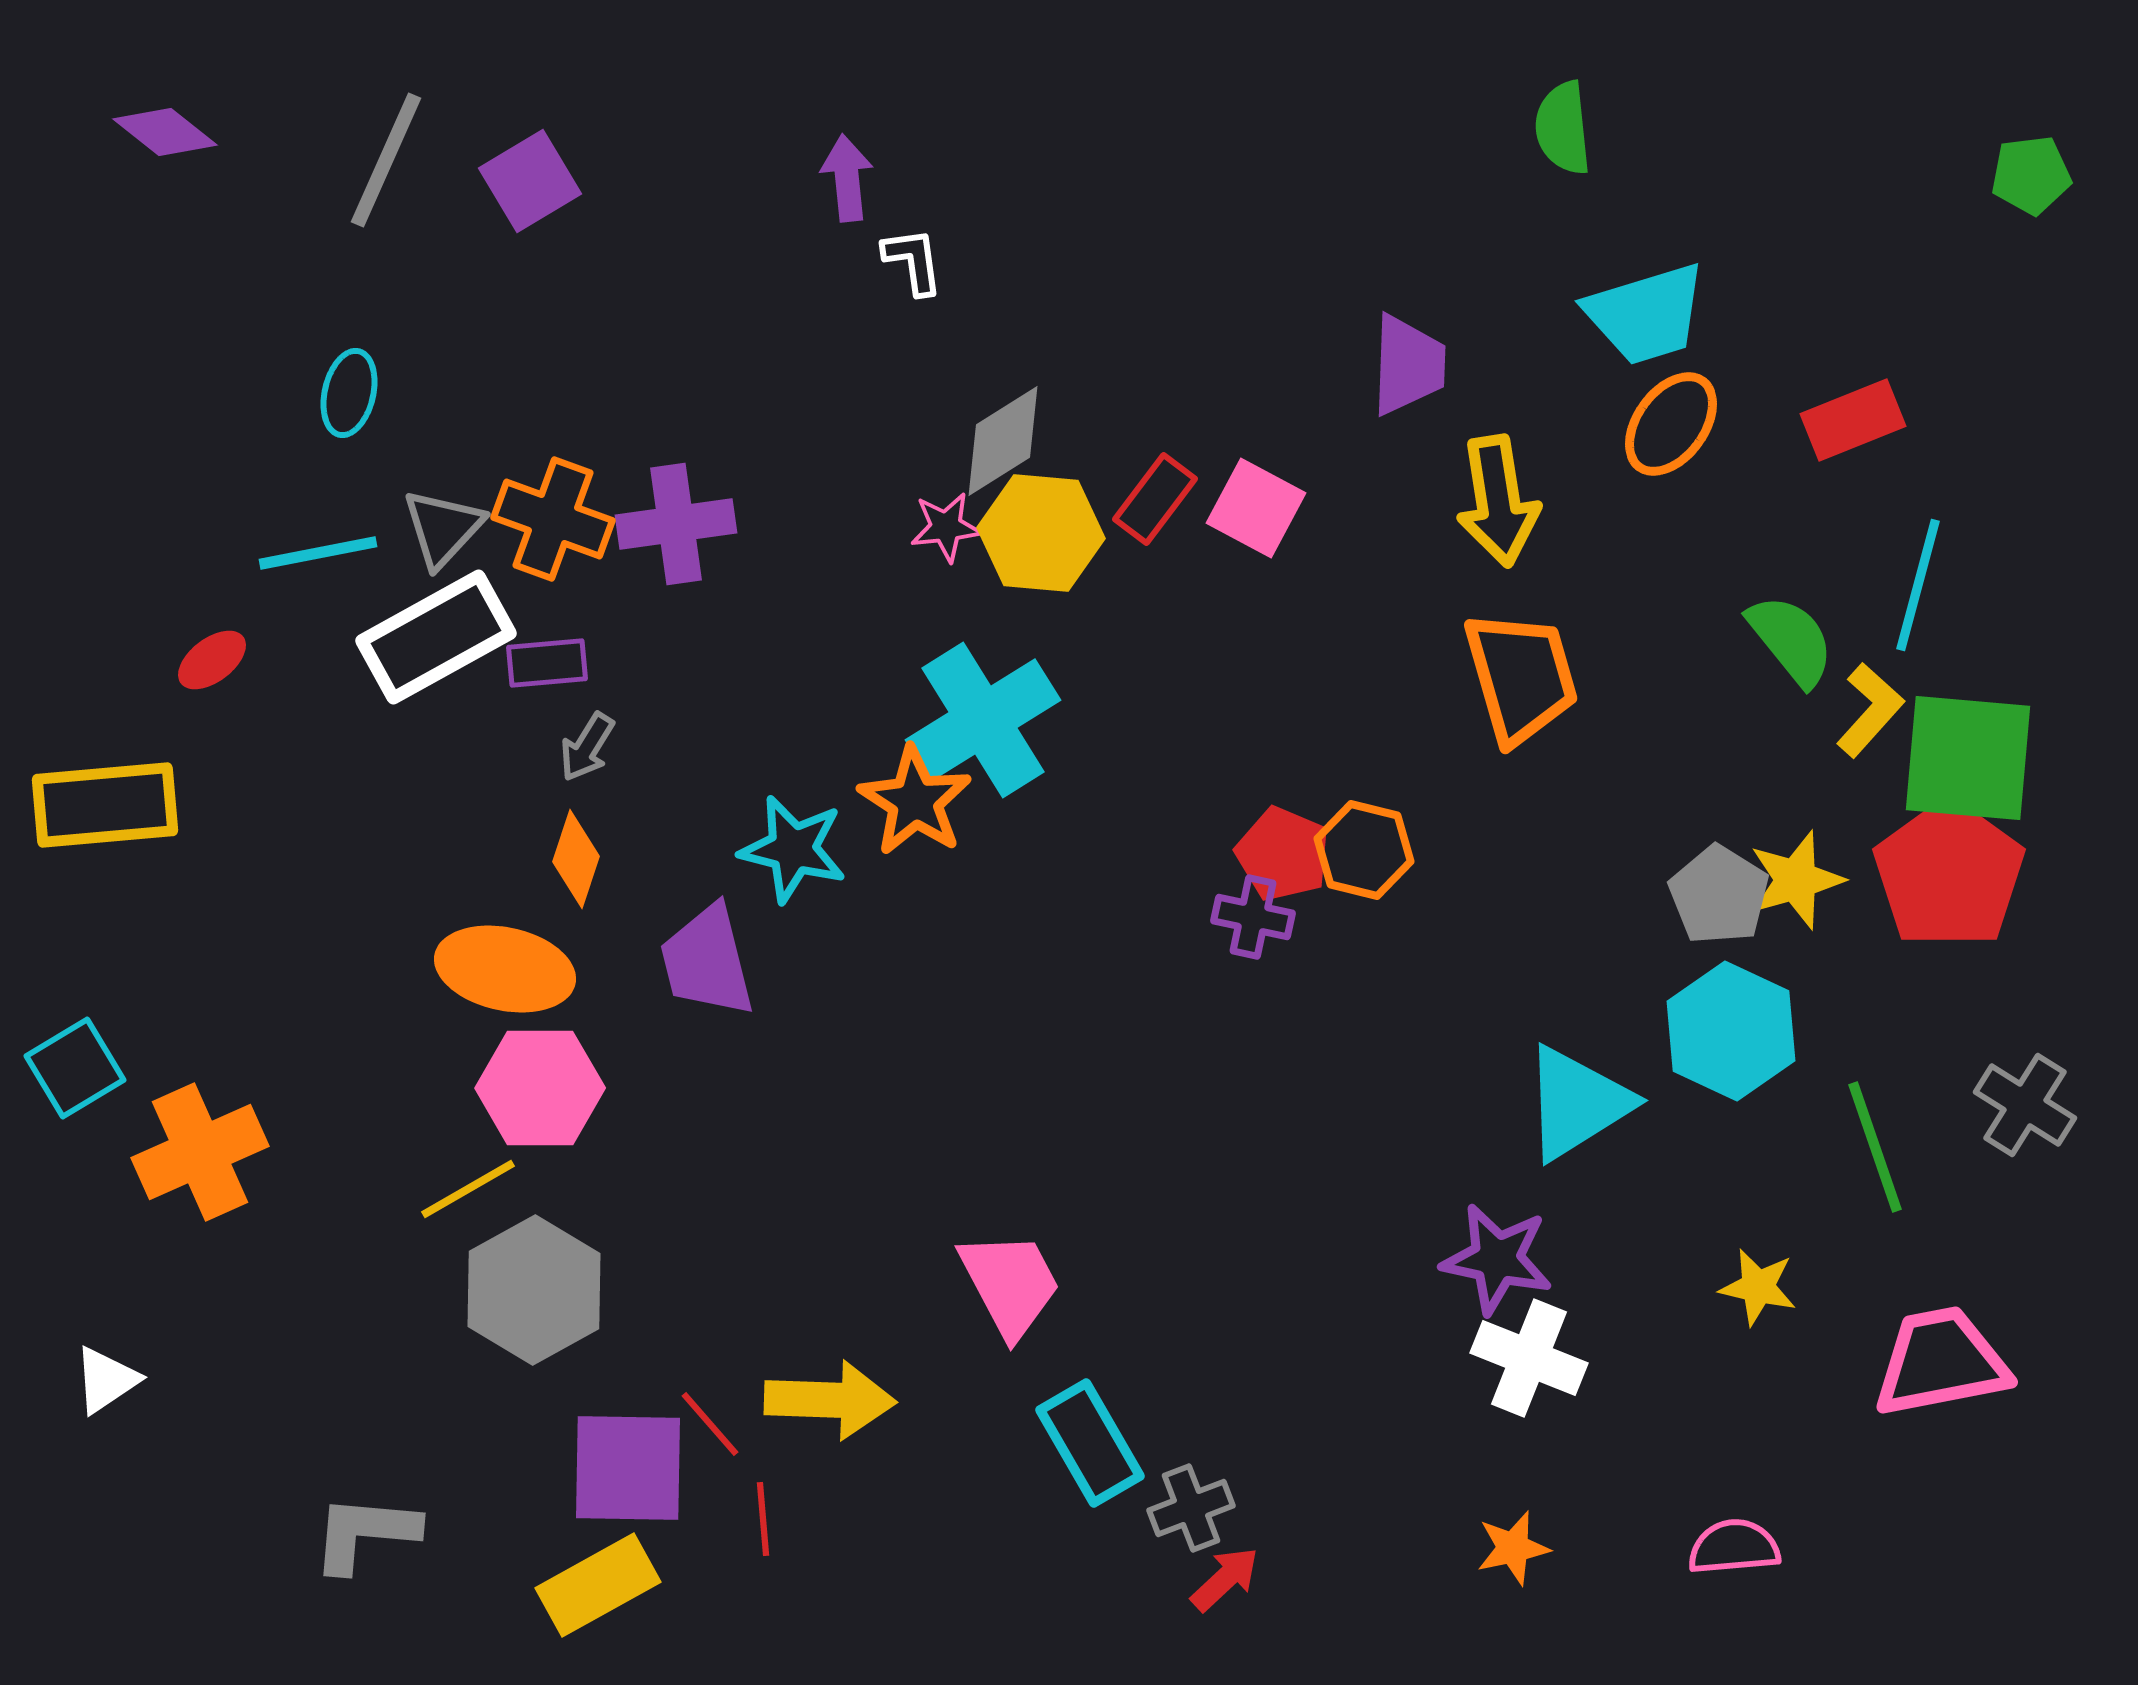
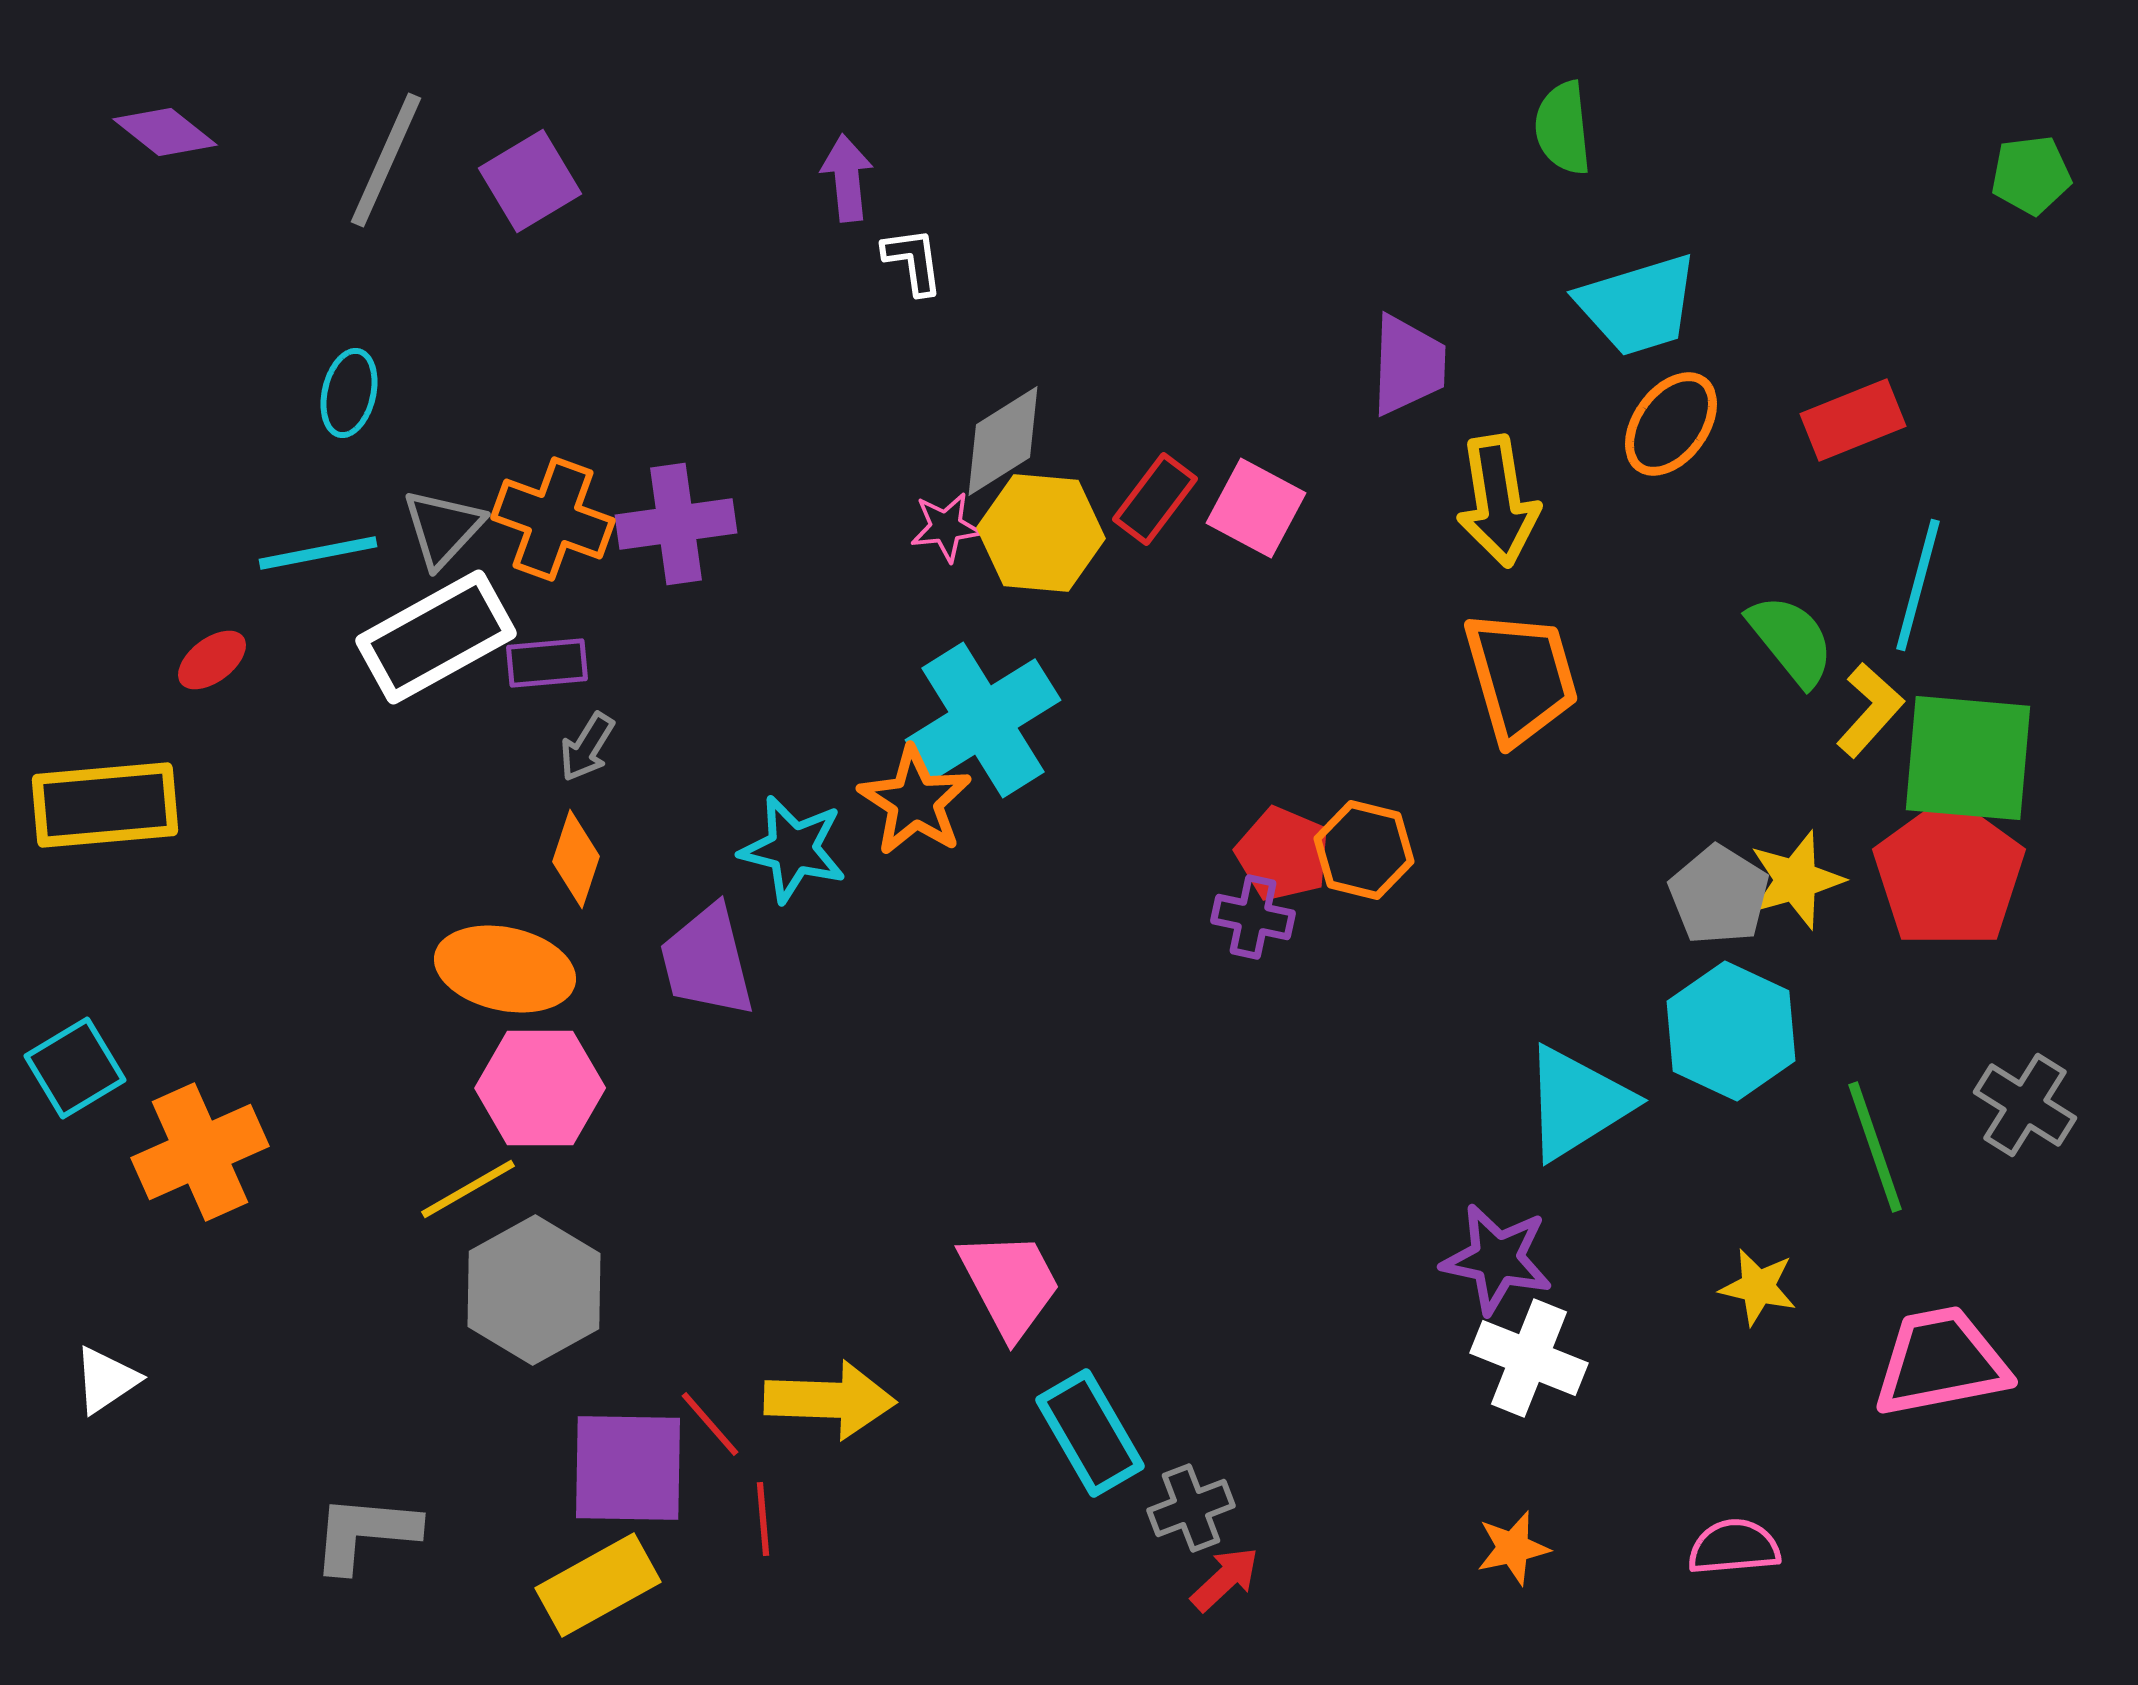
cyan trapezoid at (1646, 314): moved 8 px left, 9 px up
cyan rectangle at (1090, 1443): moved 10 px up
